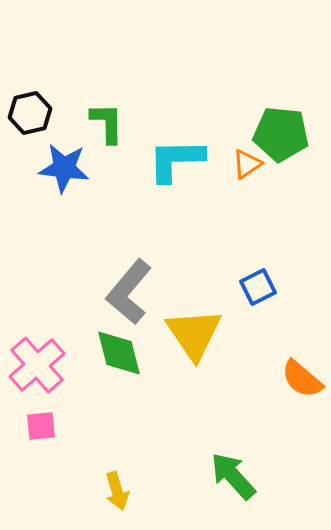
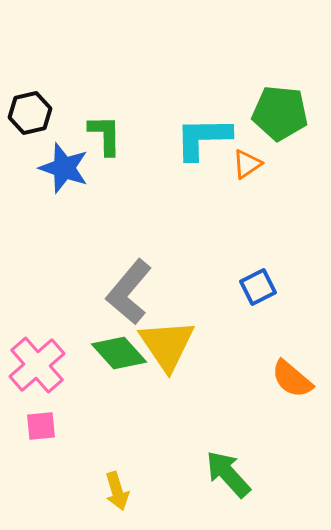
green L-shape: moved 2 px left, 12 px down
green pentagon: moved 1 px left, 21 px up
cyan L-shape: moved 27 px right, 22 px up
blue star: rotated 12 degrees clockwise
yellow triangle: moved 27 px left, 11 px down
green diamond: rotated 28 degrees counterclockwise
orange semicircle: moved 10 px left
green arrow: moved 5 px left, 2 px up
